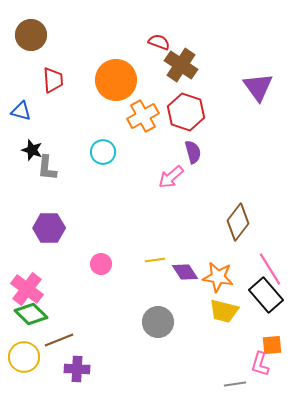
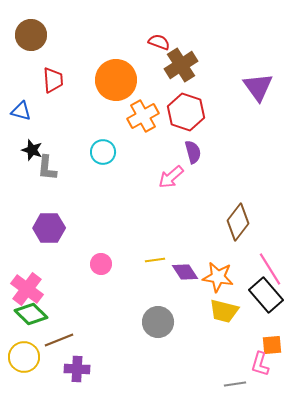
brown cross: rotated 24 degrees clockwise
